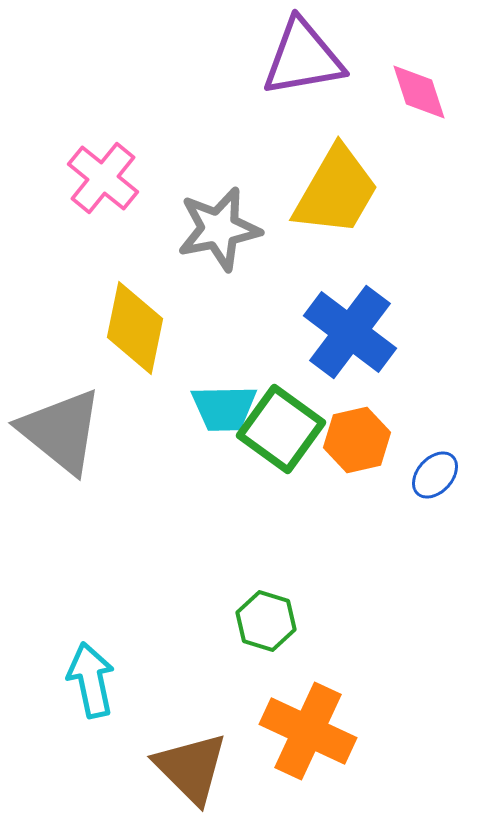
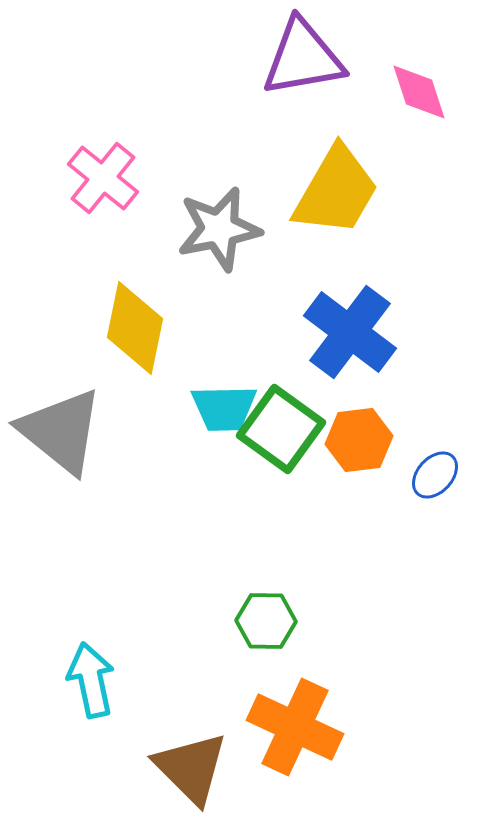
orange hexagon: moved 2 px right; rotated 6 degrees clockwise
green hexagon: rotated 16 degrees counterclockwise
orange cross: moved 13 px left, 4 px up
